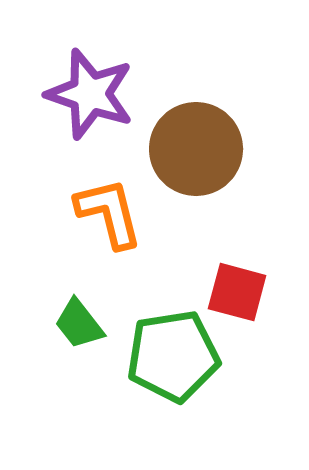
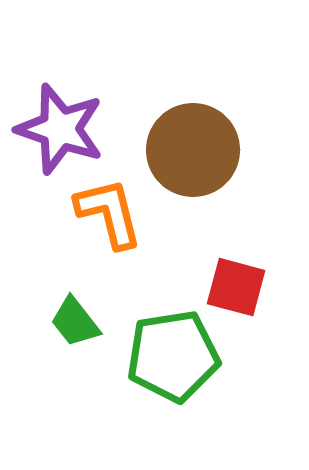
purple star: moved 30 px left, 35 px down
brown circle: moved 3 px left, 1 px down
red square: moved 1 px left, 5 px up
green trapezoid: moved 4 px left, 2 px up
